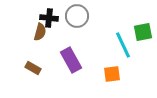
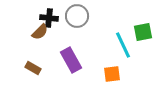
brown semicircle: rotated 30 degrees clockwise
